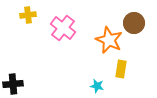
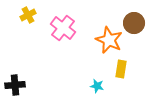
yellow cross: rotated 21 degrees counterclockwise
black cross: moved 2 px right, 1 px down
